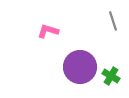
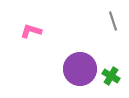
pink L-shape: moved 17 px left
purple circle: moved 2 px down
